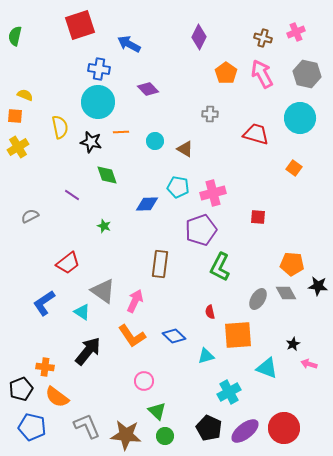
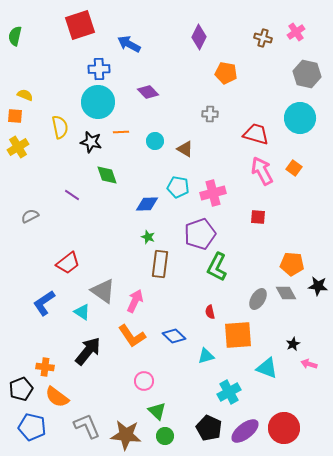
pink cross at (296, 32): rotated 12 degrees counterclockwise
blue cross at (99, 69): rotated 10 degrees counterclockwise
orange pentagon at (226, 73): rotated 25 degrees counterclockwise
pink arrow at (262, 74): moved 97 px down
purple diamond at (148, 89): moved 3 px down
green star at (104, 226): moved 44 px right, 11 px down
purple pentagon at (201, 230): moved 1 px left, 4 px down
green L-shape at (220, 267): moved 3 px left
